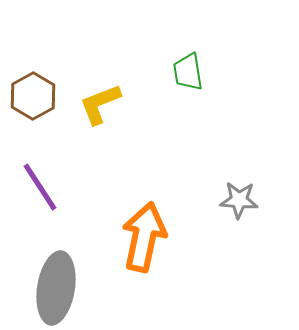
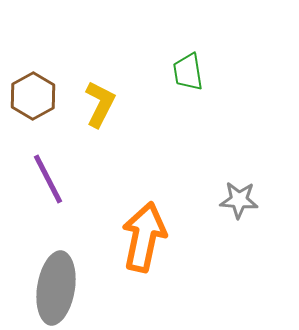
yellow L-shape: rotated 138 degrees clockwise
purple line: moved 8 px right, 8 px up; rotated 6 degrees clockwise
